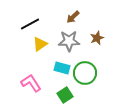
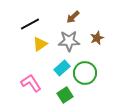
cyan rectangle: rotated 56 degrees counterclockwise
